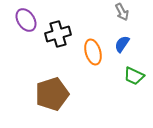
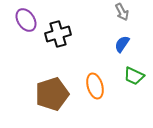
orange ellipse: moved 2 px right, 34 px down
